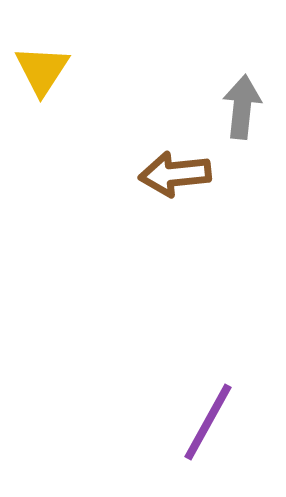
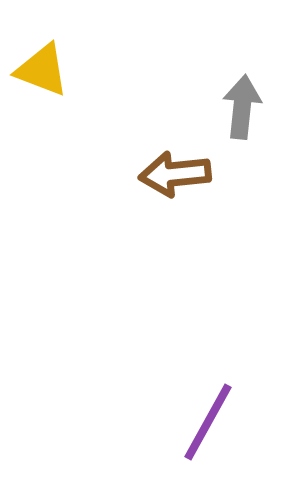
yellow triangle: rotated 42 degrees counterclockwise
